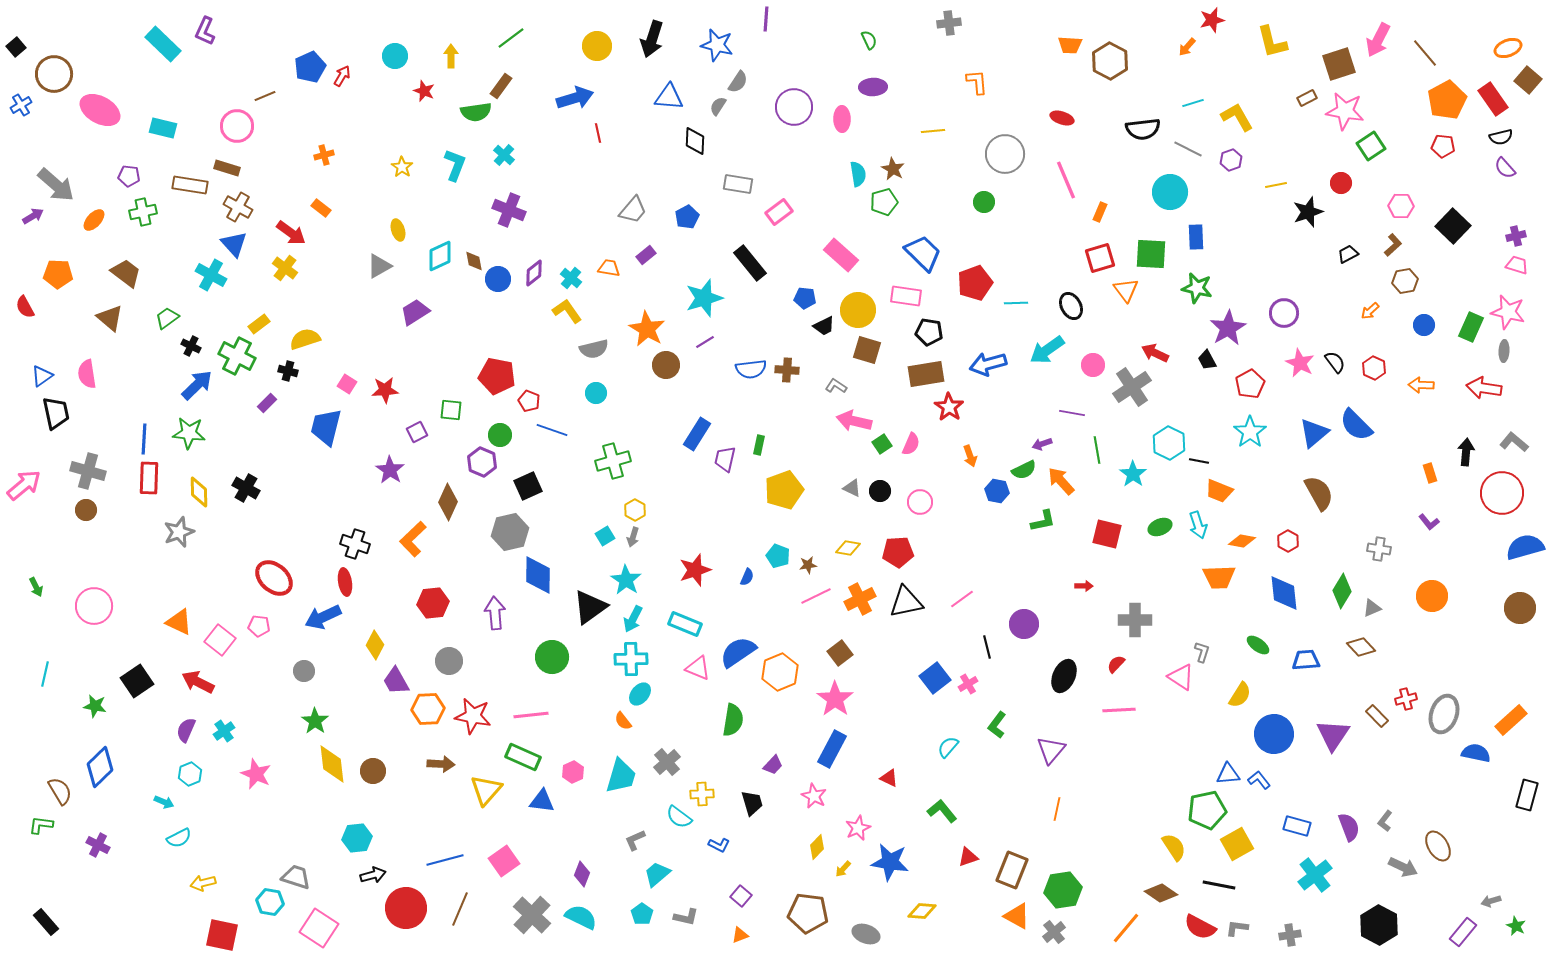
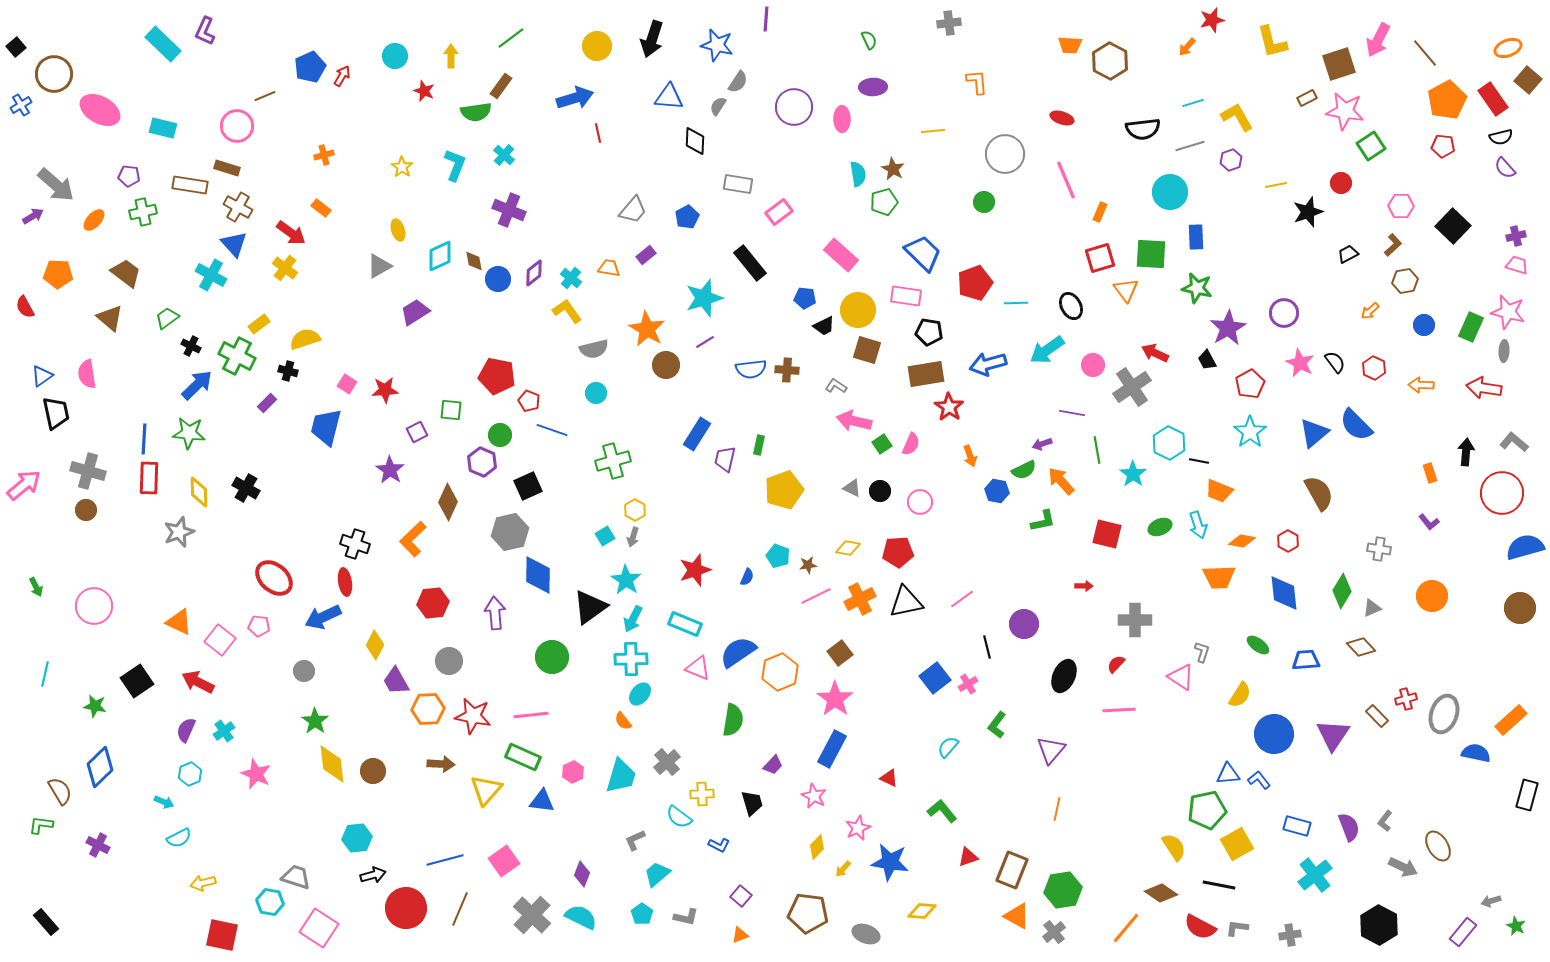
gray line at (1188, 149): moved 2 px right, 3 px up; rotated 44 degrees counterclockwise
